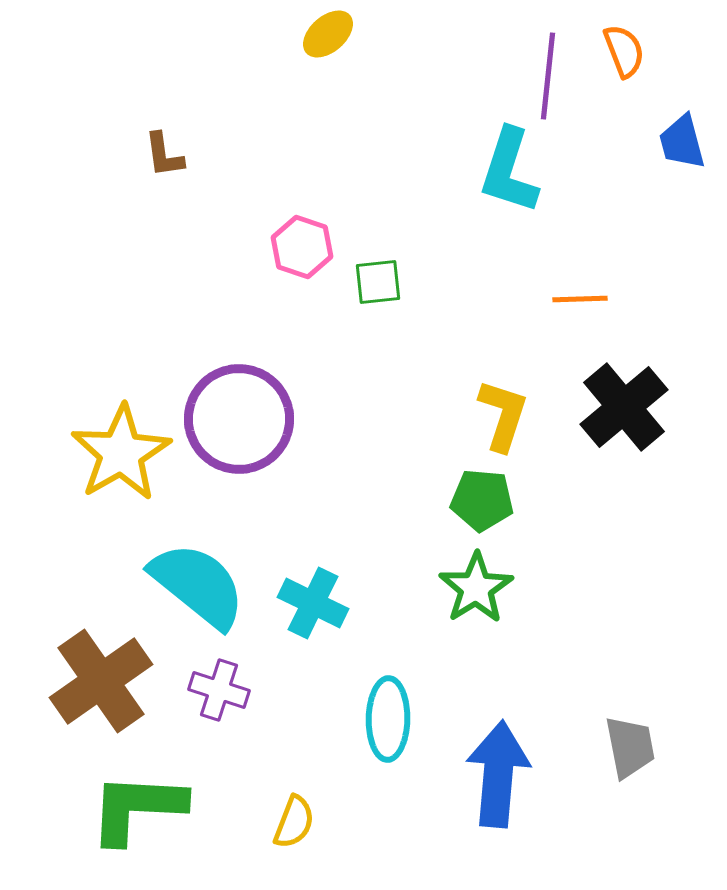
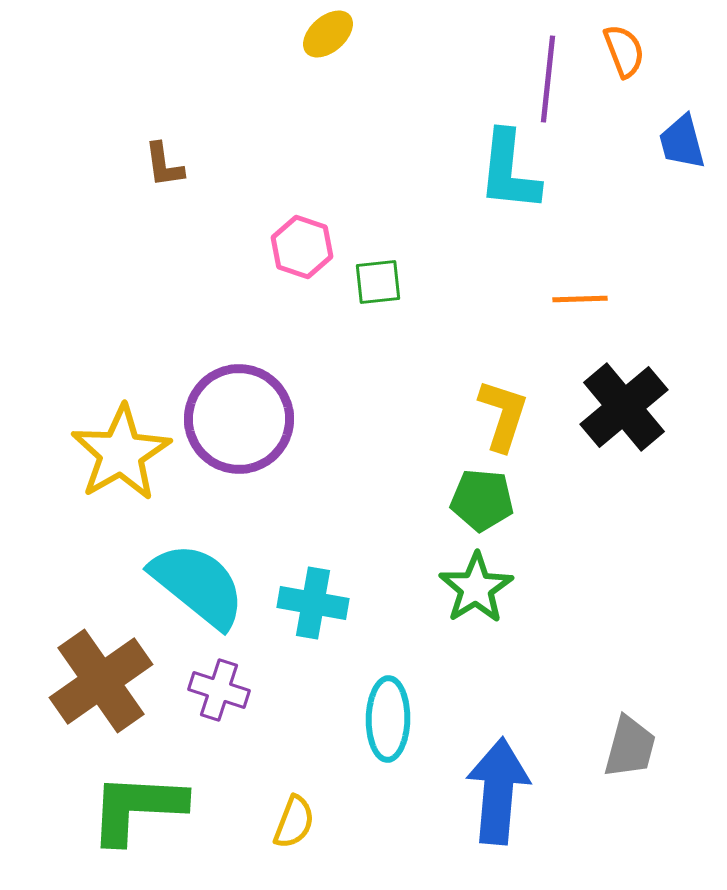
purple line: moved 3 px down
brown L-shape: moved 10 px down
cyan L-shape: rotated 12 degrees counterclockwise
cyan cross: rotated 16 degrees counterclockwise
gray trapezoid: rotated 26 degrees clockwise
blue arrow: moved 17 px down
